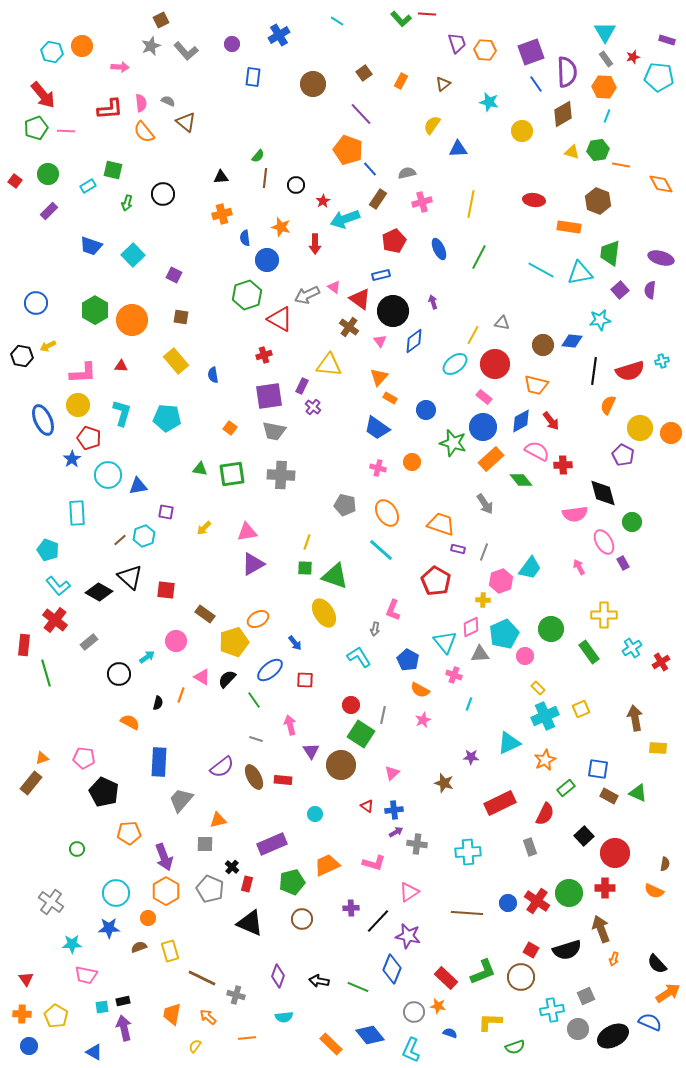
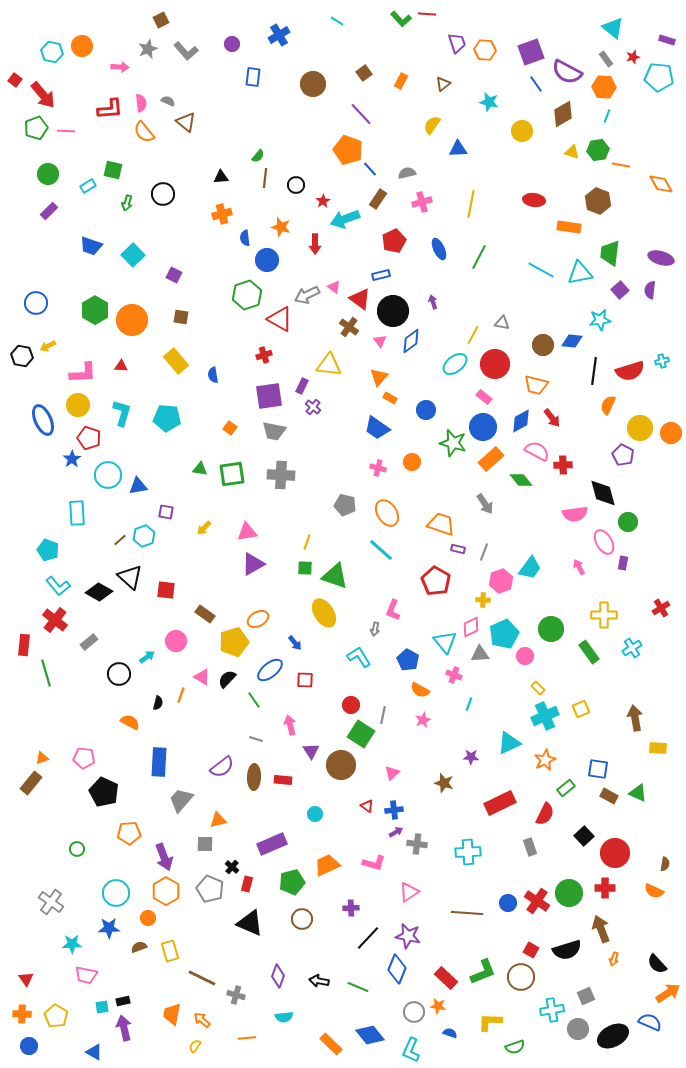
cyan triangle at (605, 32): moved 8 px right, 4 px up; rotated 20 degrees counterclockwise
gray star at (151, 46): moved 3 px left, 3 px down
purple semicircle at (567, 72): rotated 120 degrees clockwise
red square at (15, 181): moved 101 px up
blue diamond at (414, 341): moved 3 px left
red arrow at (551, 421): moved 1 px right, 3 px up
green circle at (632, 522): moved 4 px left
purple rectangle at (623, 563): rotated 40 degrees clockwise
red cross at (661, 662): moved 54 px up
brown ellipse at (254, 777): rotated 30 degrees clockwise
black line at (378, 921): moved 10 px left, 17 px down
blue diamond at (392, 969): moved 5 px right
orange arrow at (208, 1017): moved 6 px left, 3 px down
